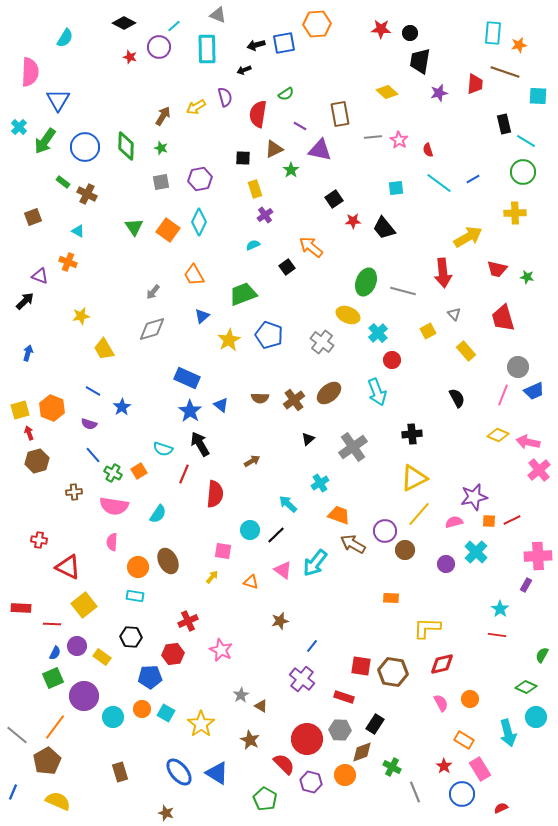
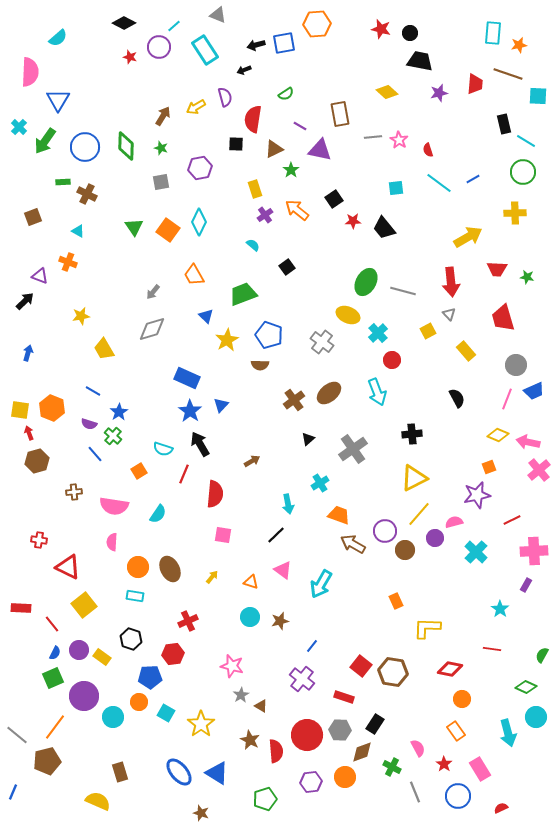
red star at (381, 29): rotated 12 degrees clockwise
cyan semicircle at (65, 38): moved 7 px left; rotated 18 degrees clockwise
cyan rectangle at (207, 49): moved 2 px left, 1 px down; rotated 32 degrees counterclockwise
black trapezoid at (420, 61): rotated 92 degrees clockwise
brown line at (505, 72): moved 3 px right, 2 px down
red semicircle at (258, 114): moved 5 px left, 5 px down
black square at (243, 158): moved 7 px left, 14 px up
purple hexagon at (200, 179): moved 11 px up
green rectangle at (63, 182): rotated 40 degrees counterclockwise
cyan semicircle at (253, 245): rotated 64 degrees clockwise
orange arrow at (311, 247): moved 14 px left, 37 px up
red trapezoid at (497, 269): rotated 10 degrees counterclockwise
red arrow at (443, 273): moved 8 px right, 9 px down
green ellipse at (366, 282): rotated 8 degrees clockwise
gray triangle at (454, 314): moved 5 px left
blue triangle at (202, 316): moved 4 px right; rotated 35 degrees counterclockwise
yellow star at (229, 340): moved 2 px left
gray circle at (518, 367): moved 2 px left, 2 px up
pink line at (503, 395): moved 4 px right, 4 px down
brown semicircle at (260, 398): moved 33 px up
blue triangle at (221, 405): rotated 35 degrees clockwise
blue star at (122, 407): moved 3 px left, 5 px down
yellow square at (20, 410): rotated 24 degrees clockwise
gray cross at (353, 447): moved 2 px down
blue line at (93, 455): moved 2 px right, 1 px up
green cross at (113, 473): moved 37 px up; rotated 12 degrees clockwise
purple star at (474, 497): moved 3 px right, 2 px up
cyan arrow at (288, 504): rotated 144 degrees counterclockwise
orange square at (489, 521): moved 54 px up; rotated 24 degrees counterclockwise
cyan circle at (250, 530): moved 87 px down
pink square at (223, 551): moved 16 px up
pink cross at (538, 556): moved 4 px left, 5 px up
brown ellipse at (168, 561): moved 2 px right, 8 px down
cyan arrow at (315, 563): moved 6 px right, 21 px down; rotated 8 degrees counterclockwise
purple circle at (446, 564): moved 11 px left, 26 px up
orange rectangle at (391, 598): moved 5 px right, 3 px down; rotated 63 degrees clockwise
red line at (52, 624): rotated 48 degrees clockwise
red line at (497, 635): moved 5 px left, 14 px down
black hexagon at (131, 637): moved 2 px down; rotated 15 degrees clockwise
purple circle at (77, 646): moved 2 px right, 4 px down
pink star at (221, 650): moved 11 px right, 16 px down; rotated 10 degrees counterclockwise
red diamond at (442, 664): moved 8 px right, 5 px down; rotated 25 degrees clockwise
red square at (361, 666): rotated 30 degrees clockwise
orange circle at (470, 699): moved 8 px left
pink semicircle at (441, 703): moved 23 px left, 45 px down
orange circle at (142, 709): moved 3 px left, 7 px up
red circle at (307, 739): moved 4 px up
orange rectangle at (464, 740): moved 8 px left, 9 px up; rotated 24 degrees clockwise
brown pentagon at (47, 761): rotated 16 degrees clockwise
red semicircle at (284, 764): moved 8 px left, 13 px up; rotated 40 degrees clockwise
red star at (444, 766): moved 2 px up
orange circle at (345, 775): moved 2 px down
purple hexagon at (311, 782): rotated 20 degrees counterclockwise
blue circle at (462, 794): moved 4 px left, 2 px down
green pentagon at (265, 799): rotated 25 degrees clockwise
yellow semicircle at (58, 801): moved 40 px right
brown star at (166, 813): moved 35 px right
